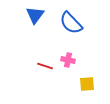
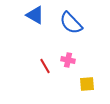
blue triangle: rotated 36 degrees counterclockwise
red line: rotated 42 degrees clockwise
